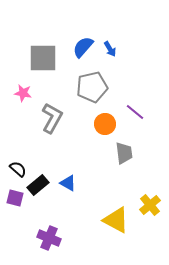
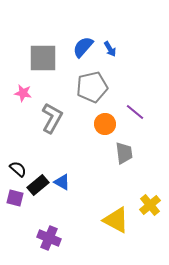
blue triangle: moved 6 px left, 1 px up
